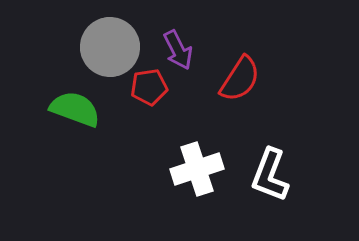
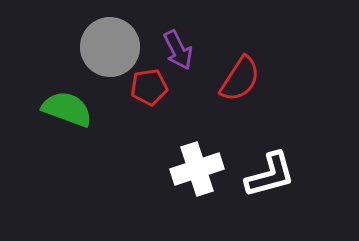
green semicircle: moved 8 px left
white L-shape: rotated 126 degrees counterclockwise
